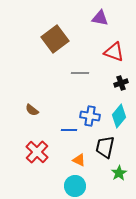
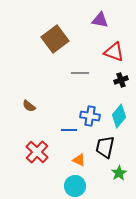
purple triangle: moved 2 px down
black cross: moved 3 px up
brown semicircle: moved 3 px left, 4 px up
